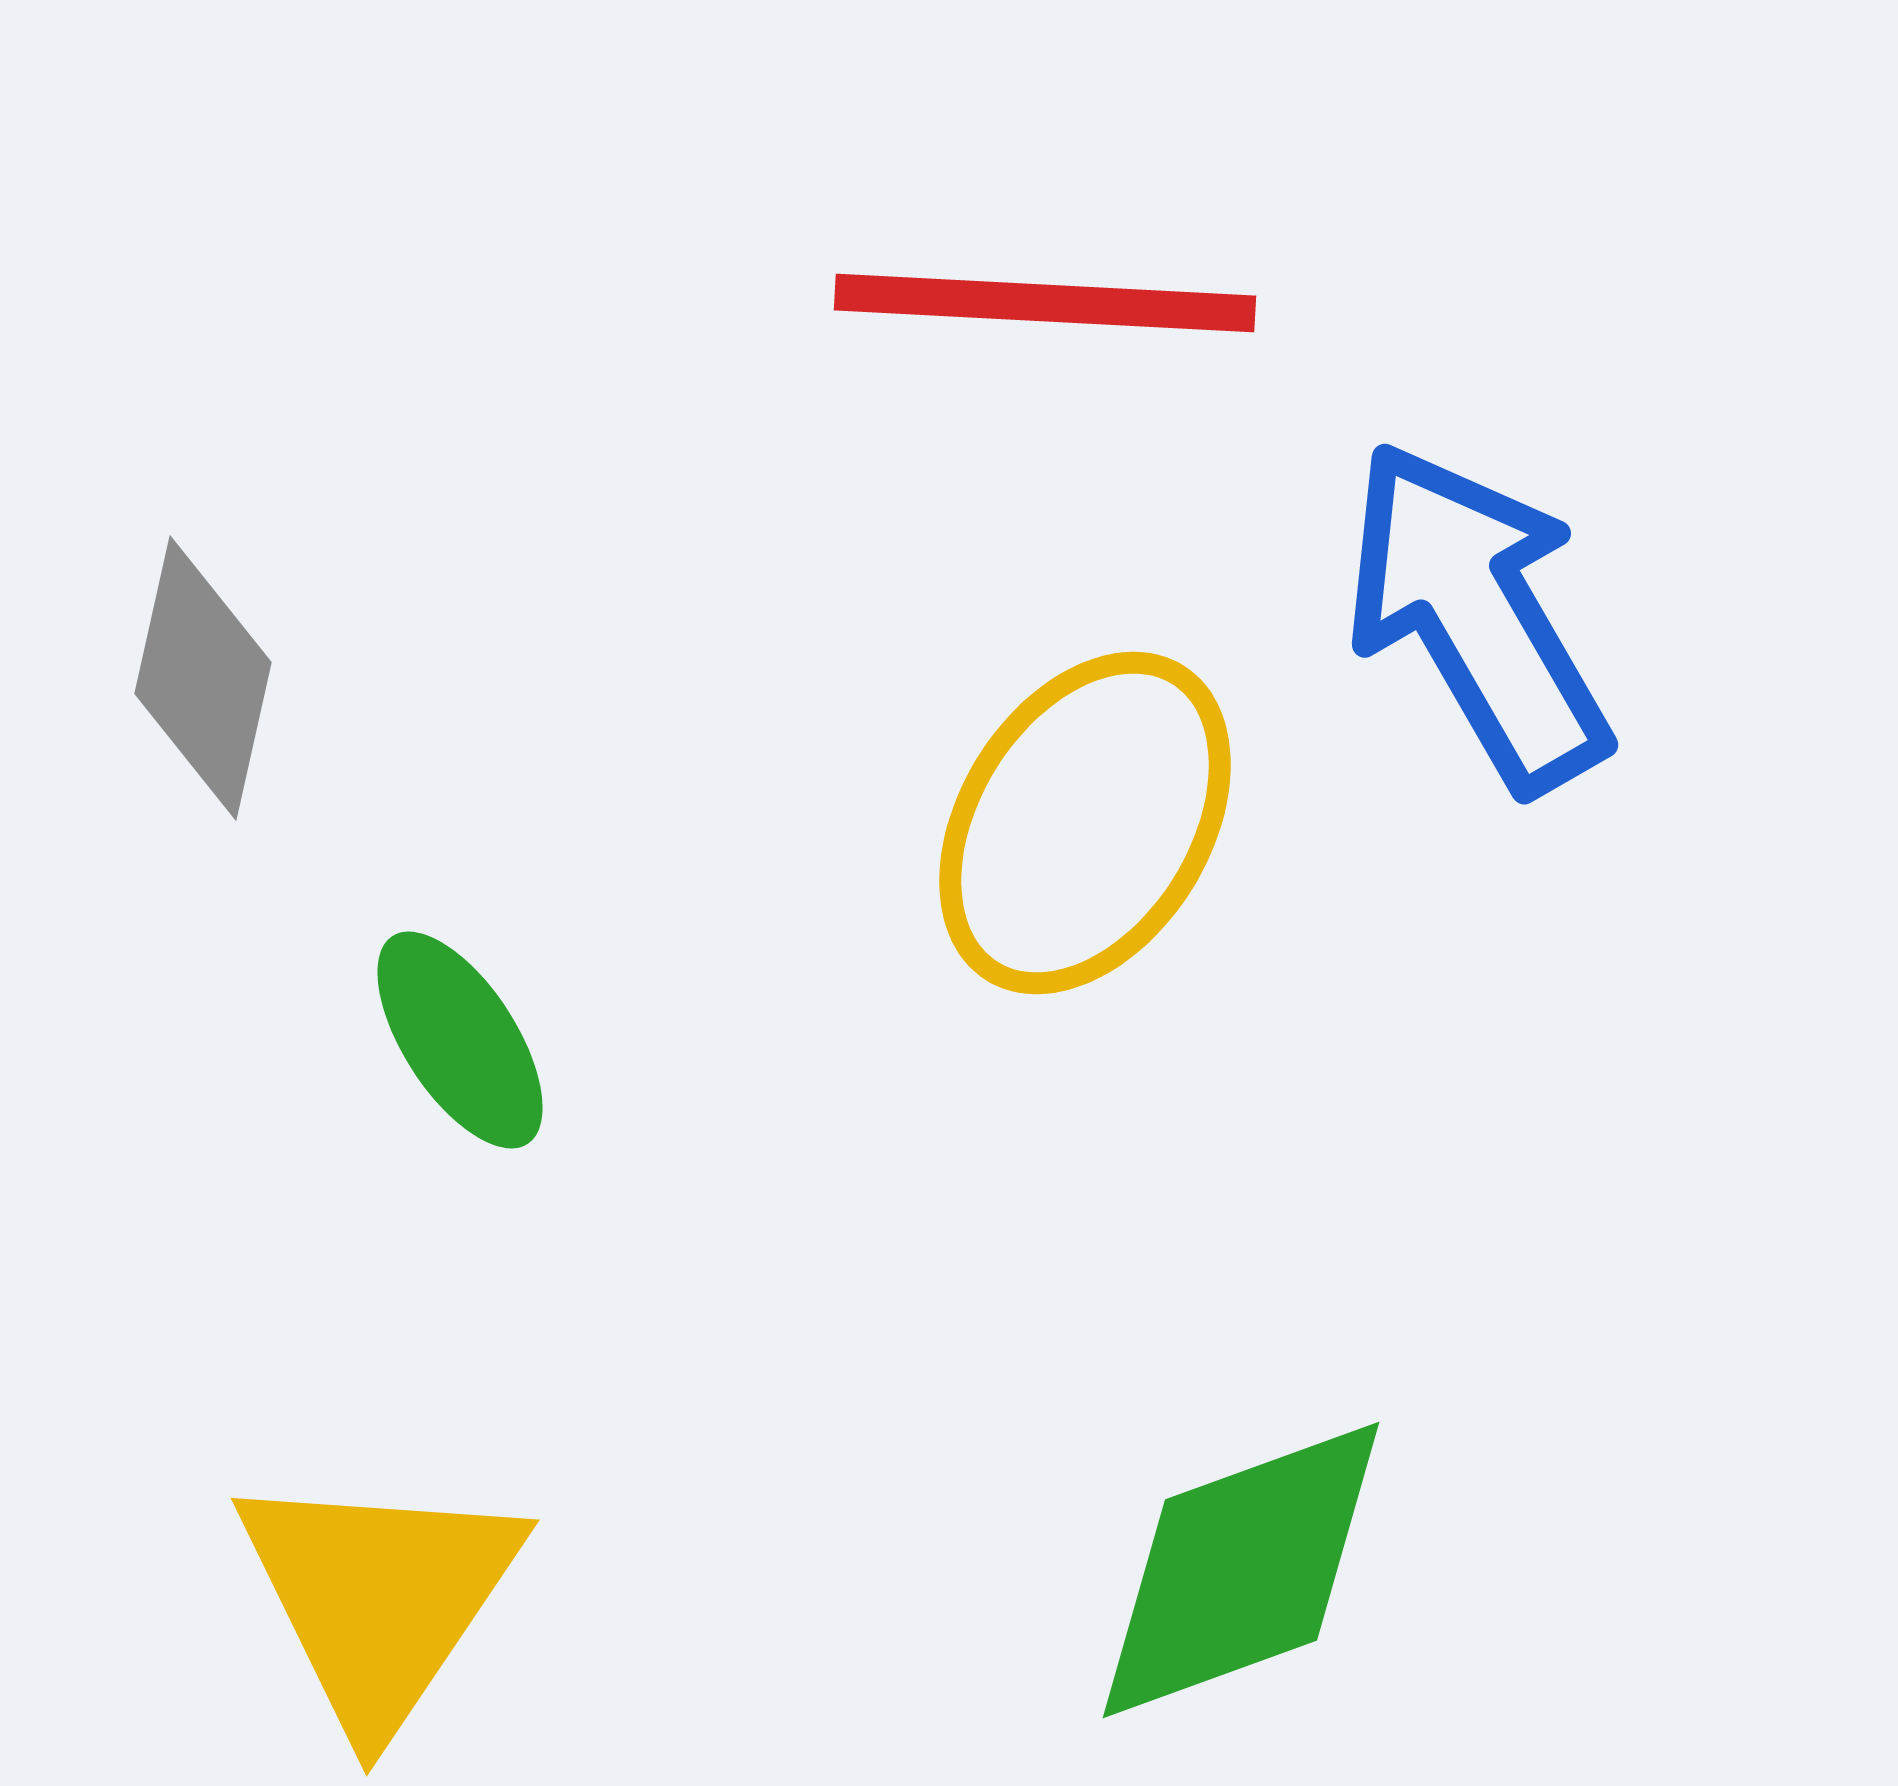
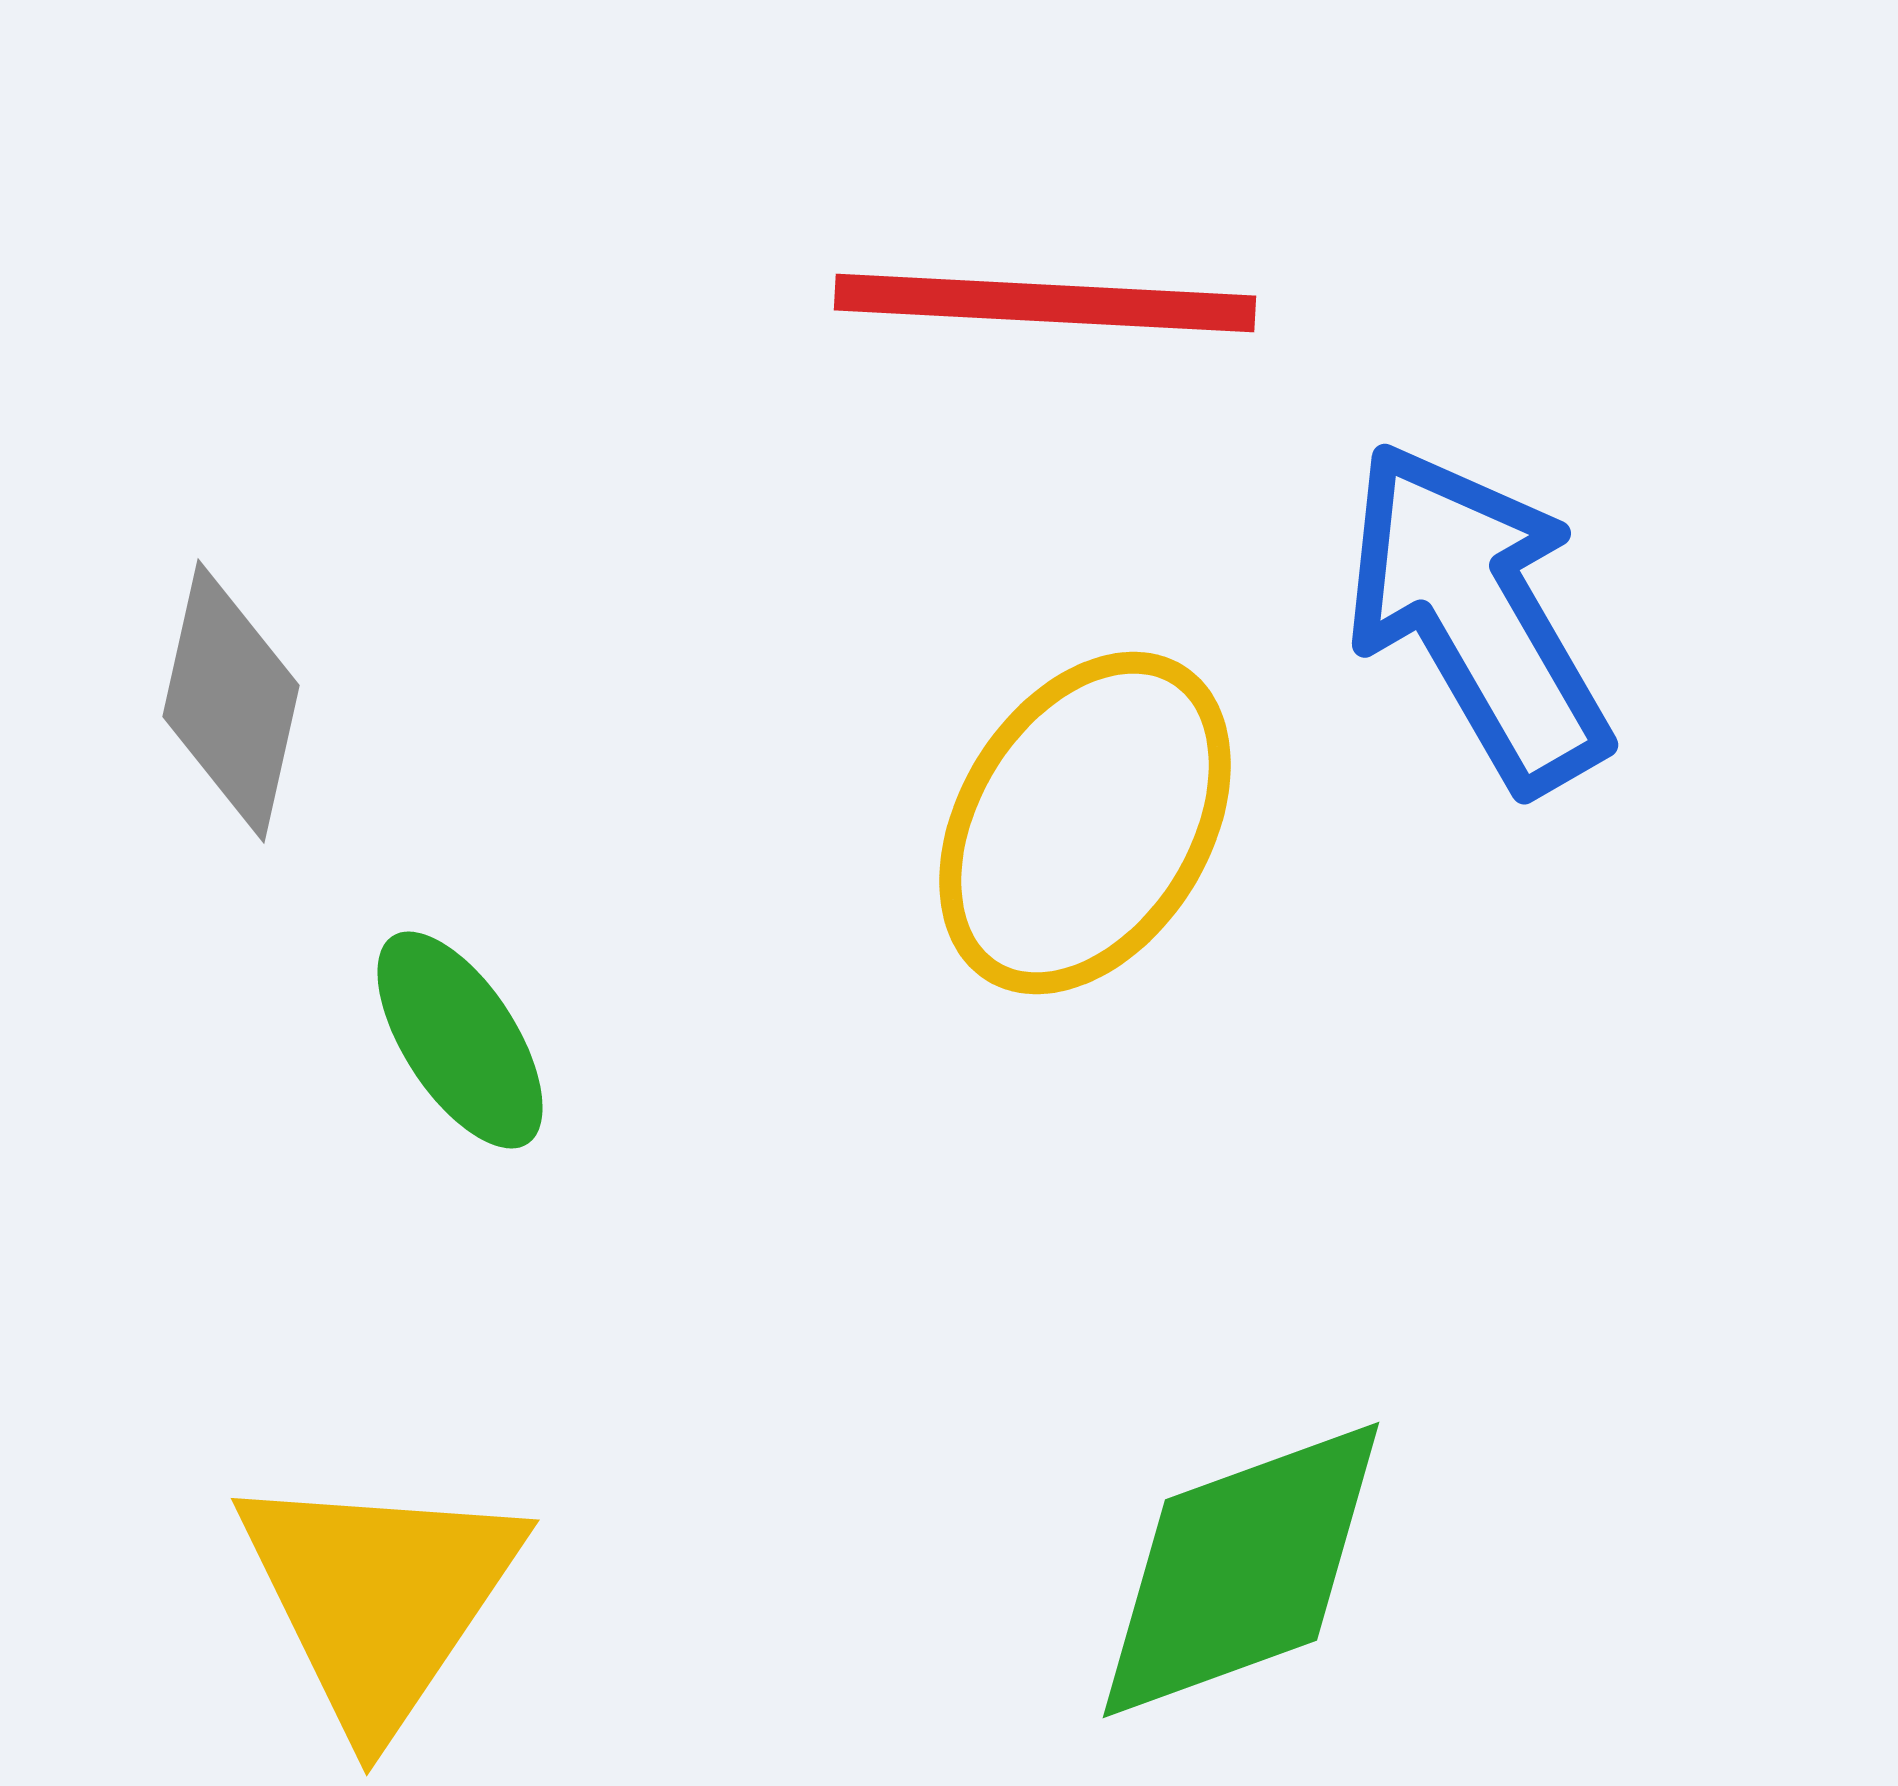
gray diamond: moved 28 px right, 23 px down
